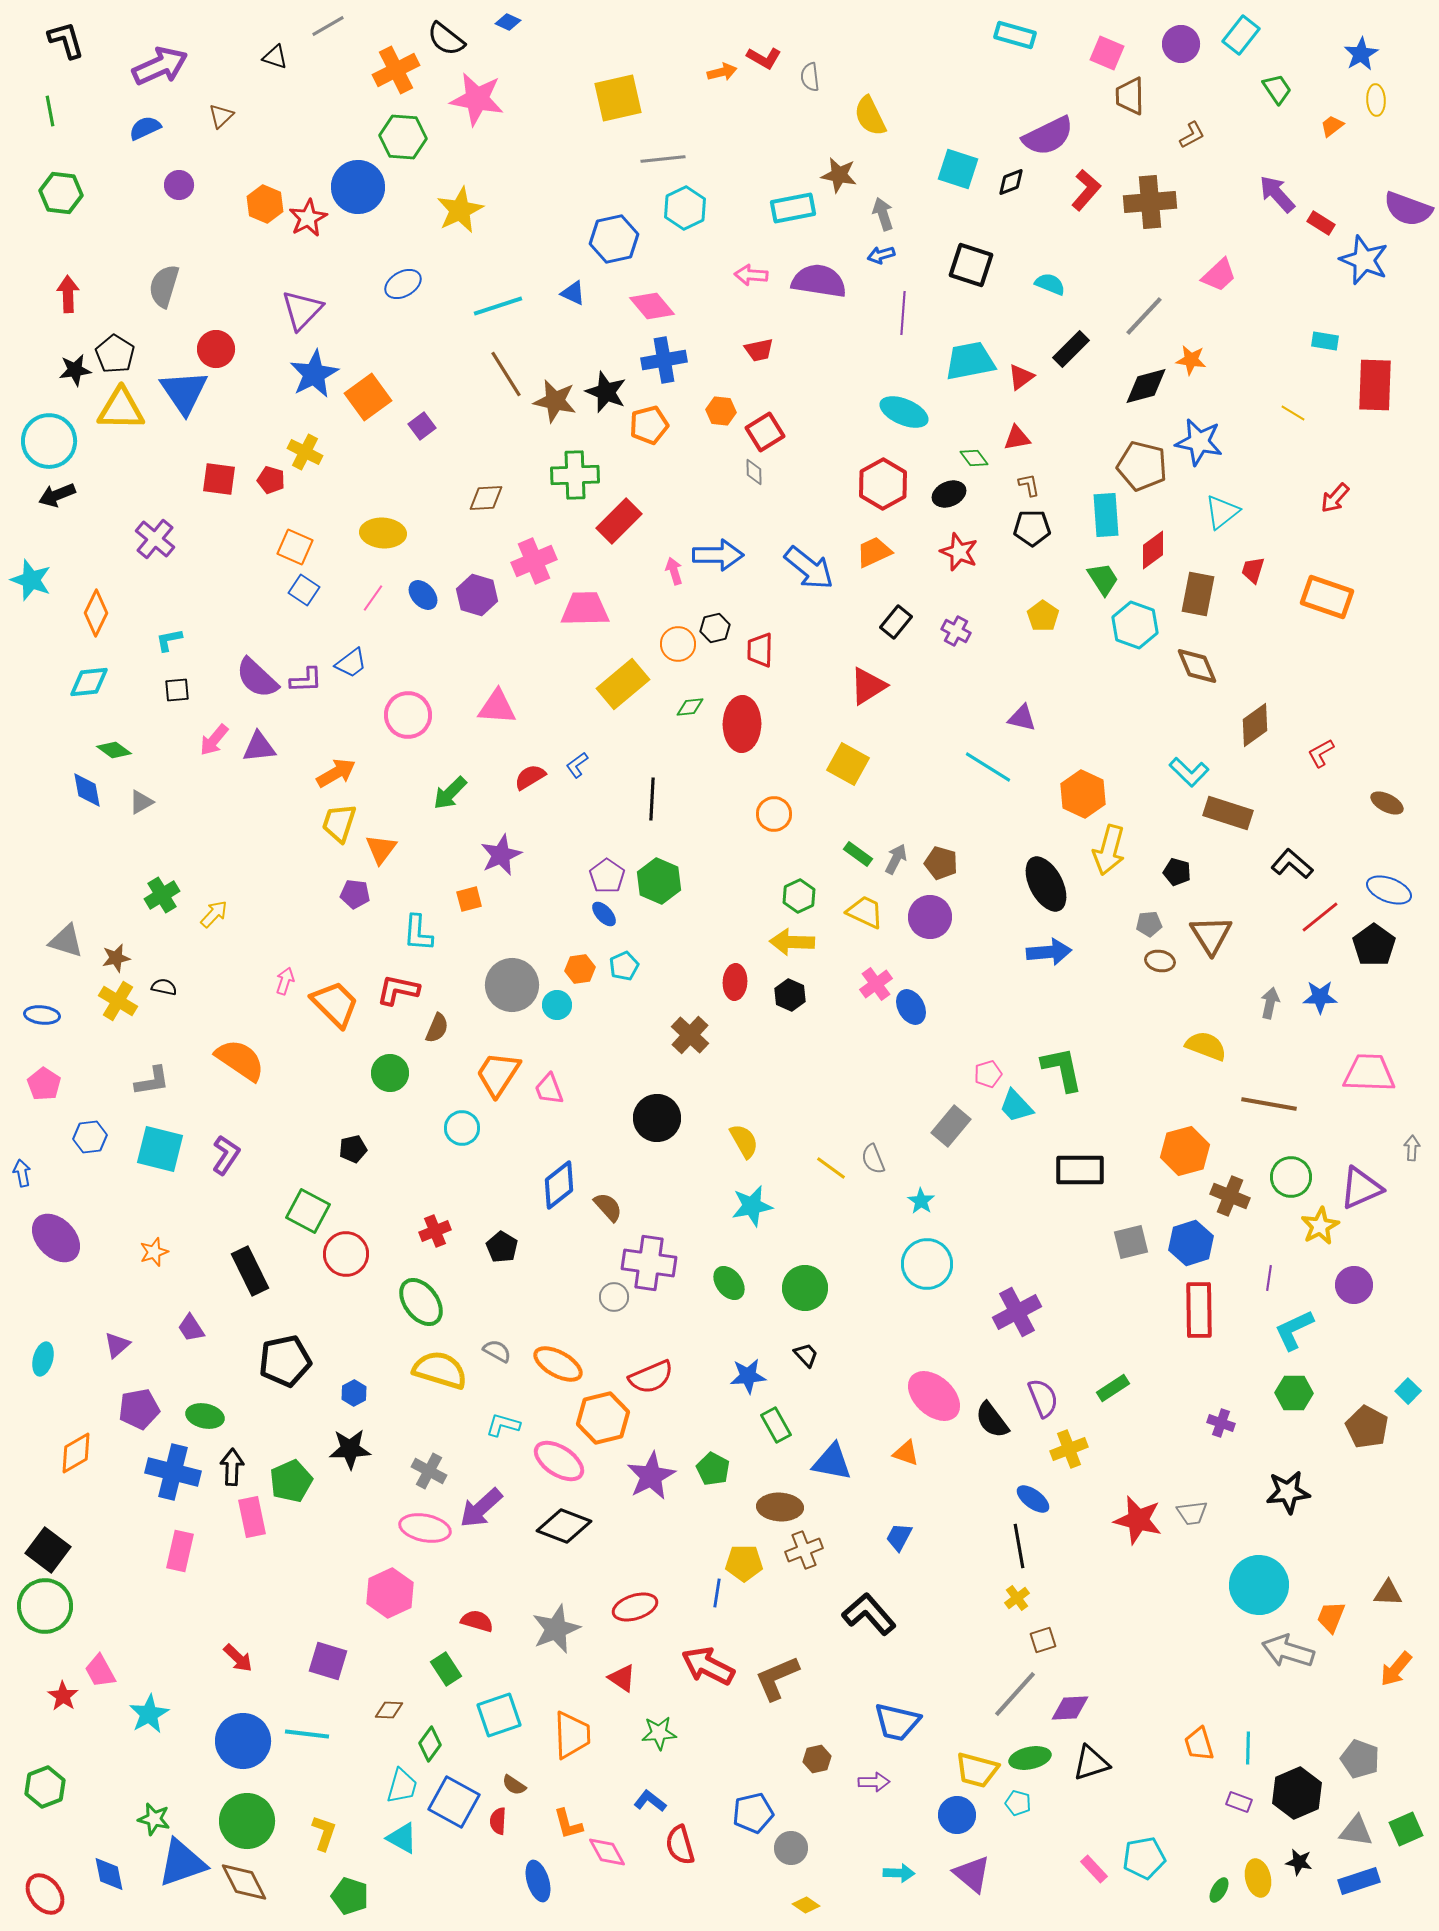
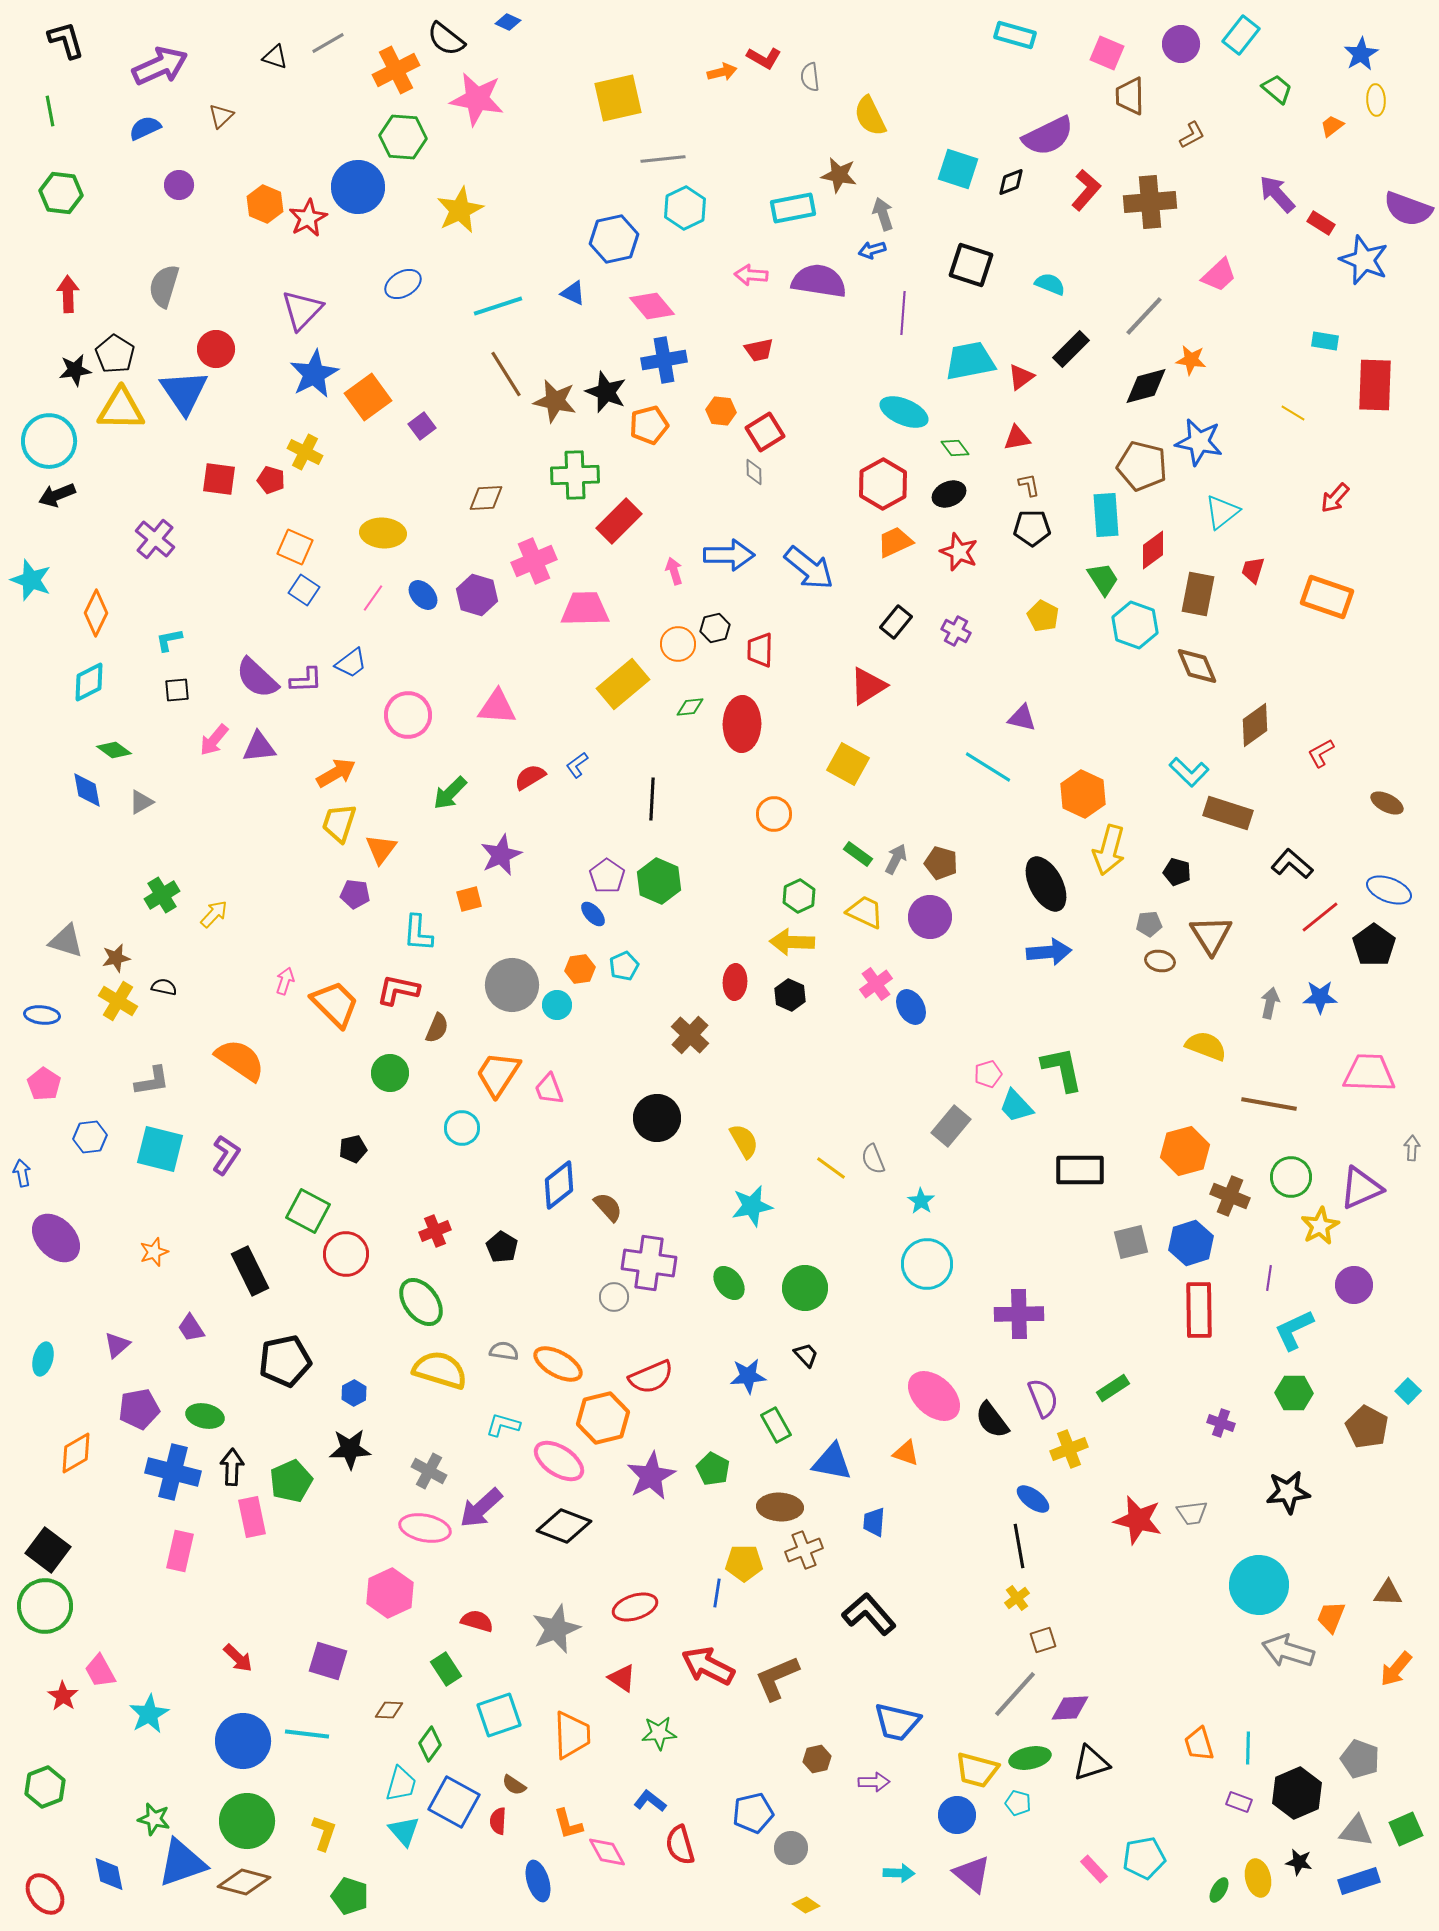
gray line at (328, 26): moved 17 px down
green trapezoid at (1277, 89): rotated 16 degrees counterclockwise
blue arrow at (881, 255): moved 9 px left, 5 px up
green diamond at (974, 458): moved 19 px left, 10 px up
orange trapezoid at (874, 552): moved 21 px right, 10 px up
blue arrow at (718, 555): moved 11 px right
yellow pentagon at (1043, 616): rotated 8 degrees counterclockwise
cyan diamond at (89, 682): rotated 21 degrees counterclockwise
blue ellipse at (604, 914): moved 11 px left
purple cross at (1017, 1312): moved 2 px right, 2 px down; rotated 27 degrees clockwise
gray semicircle at (497, 1351): moved 7 px right; rotated 20 degrees counterclockwise
blue trapezoid at (899, 1537): moved 25 px left, 15 px up; rotated 24 degrees counterclockwise
cyan trapezoid at (402, 1786): moved 1 px left, 2 px up
cyan triangle at (402, 1838): moved 2 px right, 7 px up; rotated 20 degrees clockwise
brown diamond at (244, 1882): rotated 48 degrees counterclockwise
